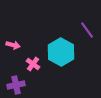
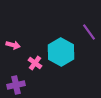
purple line: moved 2 px right, 2 px down
pink cross: moved 2 px right, 1 px up
